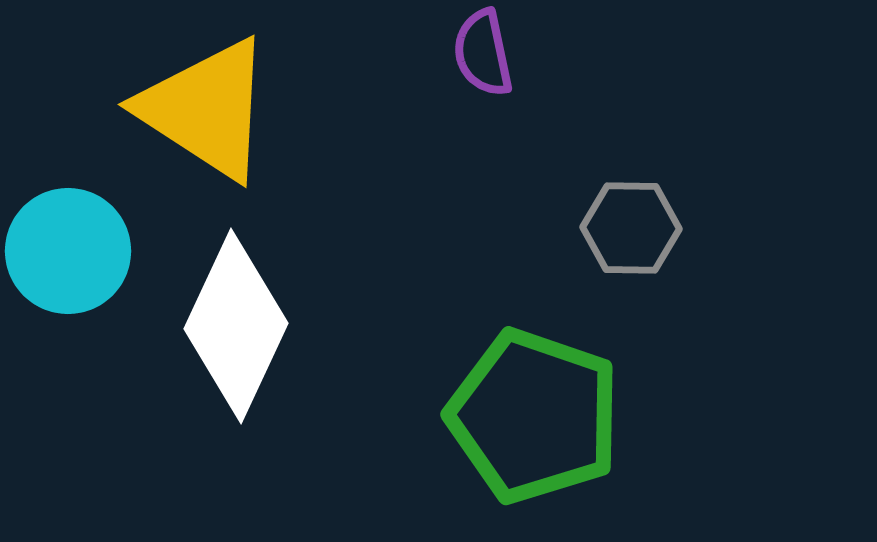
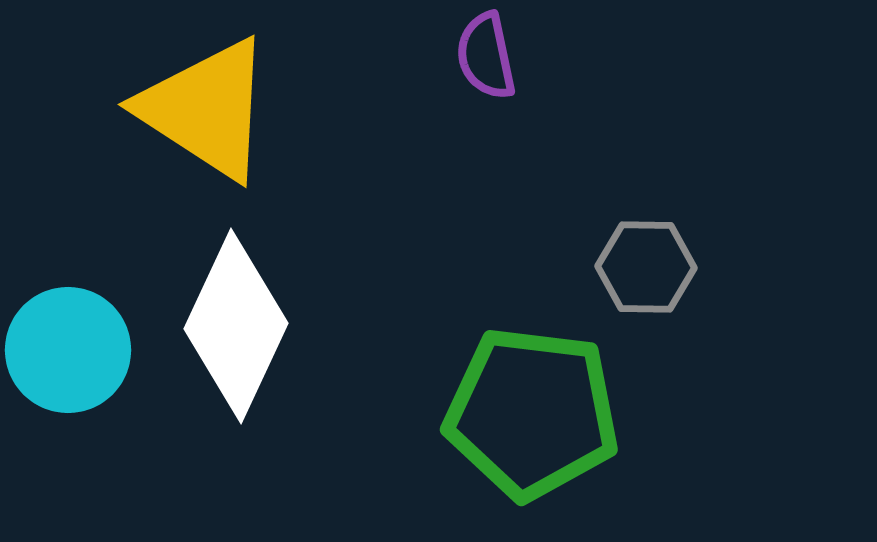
purple semicircle: moved 3 px right, 3 px down
gray hexagon: moved 15 px right, 39 px down
cyan circle: moved 99 px down
green pentagon: moved 2 px left, 3 px up; rotated 12 degrees counterclockwise
